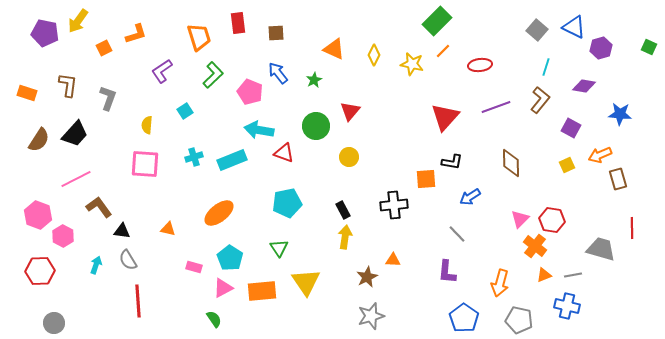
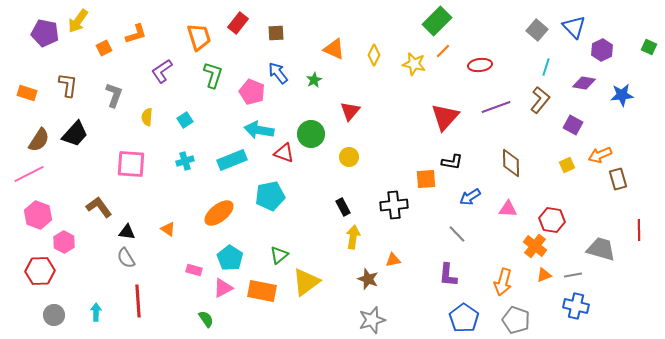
red rectangle at (238, 23): rotated 45 degrees clockwise
blue triangle at (574, 27): rotated 20 degrees clockwise
purple hexagon at (601, 48): moved 1 px right, 2 px down; rotated 10 degrees counterclockwise
yellow star at (412, 64): moved 2 px right
green L-shape at (213, 75): rotated 28 degrees counterclockwise
purple diamond at (584, 86): moved 3 px up
pink pentagon at (250, 92): moved 2 px right
gray L-shape at (108, 98): moved 6 px right, 3 px up
cyan square at (185, 111): moved 9 px down
blue star at (620, 114): moved 2 px right, 19 px up; rotated 10 degrees counterclockwise
yellow semicircle at (147, 125): moved 8 px up
green circle at (316, 126): moved 5 px left, 8 px down
purple square at (571, 128): moved 2 px right, 3 px up
cyan cross at (194, 157): moved 9 px left, 4 px down
pink square at (145, 164): moved 14 px left
pink line at (76, 179): moved 47 px left, 5 px up
cyan pentagon at (287, 203): moved 17 px left, 7 px up
black rectangle at (343, 210): moved 3 px up
pink triangle at (520, 219): moved 12 px left, 10 px up; rotated 48 degrees clockwise
red line at (632, 228): moved 7 px right, 2 px down
orange triangle at (168, 229): rotated 21 degrees clockwise
black triangle at (122, 231): moved 5 px right, 1 px down
pink hexagon at (63, 236): moved 1 px right, 6 px down
yellow arrow at (345, 237): moved 8 px right
green triangle at (279, 248): moved 7 px down; rotated 24 degrees clockwise
gray semicircle at (128, 260): moved 2 px left, 2 px up
orange triangle at (393, 260): rotated 14 degrees counterclockwise
cyan arrow at (96, 265): moved 47 px down; rotated 18 degrees counterclockwise
pink rectangle at (194, 267): moved 3 px down
purple L-shape at (447, 272): moved 1 px right, 3 px down
brown star at (367, 277): moved 1 px right, 2 px down; rotated 25 degrees counterclockwise
yellow triangle at (306, 282): rotated 28 degrees clockwise
orange arrow at (500, 283): moved 3 px right, 1 px up
orange rectangle at (262, 291): rotated 16 degrees clockwise
blue cross at (567, 306): moved 9 px right
gray star at (371, 316): moved 1 px right, 4 px down
green semicircle at (214, 319): moved 8 px left
gray pentagon at (519, 320): moved 3 px left; rotated 8 degrees clockwise
gray circle at (54, 323): moved 8 px up
